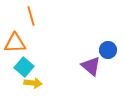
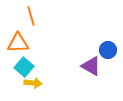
orange triangle: moved 3 px right
purple triangle: rotated 10 degrees counterclockwise
